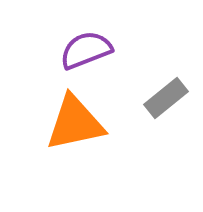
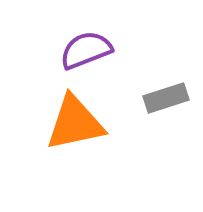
gray rectangle: rotated 21 degrees clockwise
